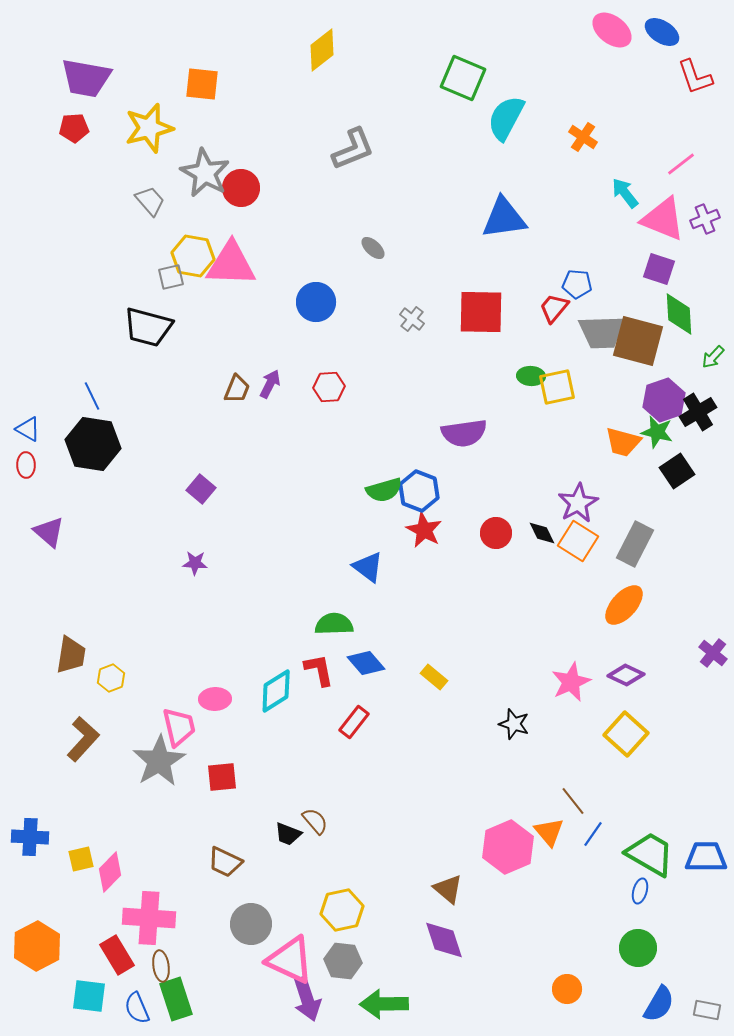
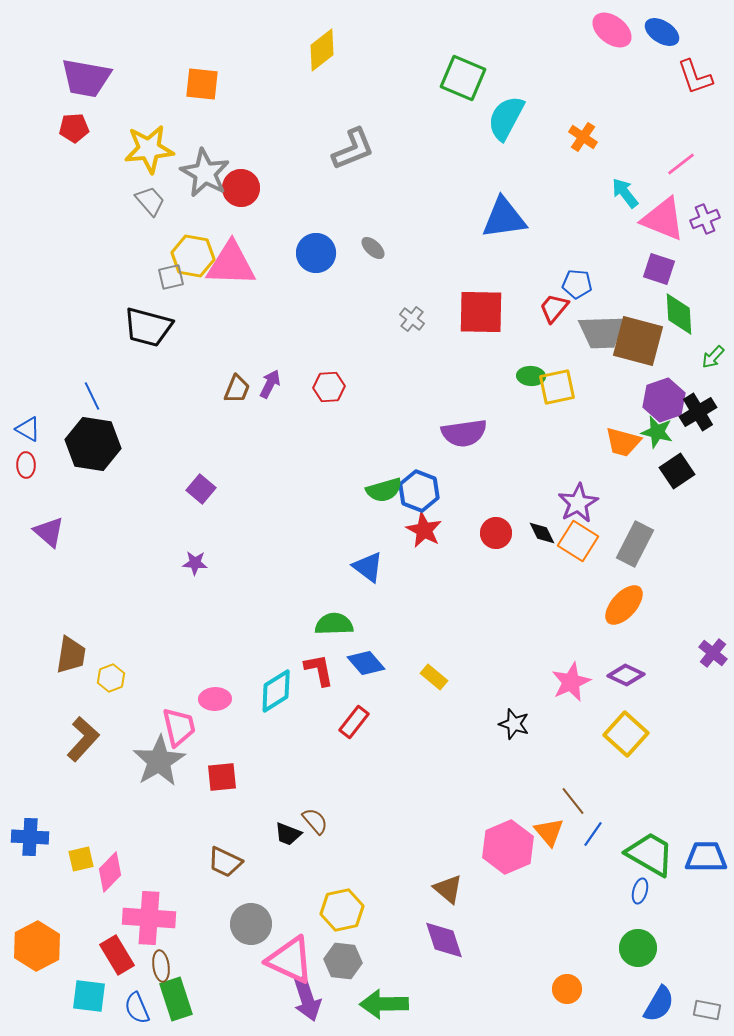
yellow star at (149, 128): moved 21 px down; rotated 9 degrees clockwise
blue circle at (316, 302): moved 49 px up
